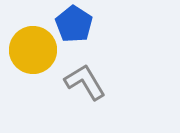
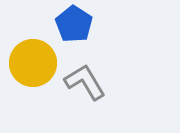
yellow circle: moved 13 px down
